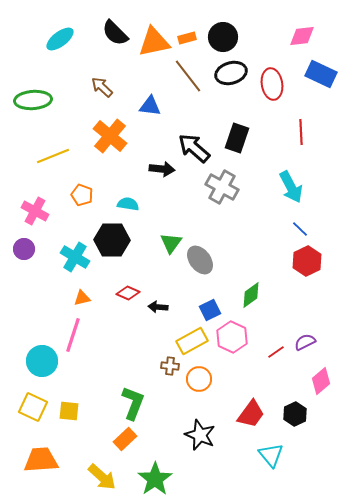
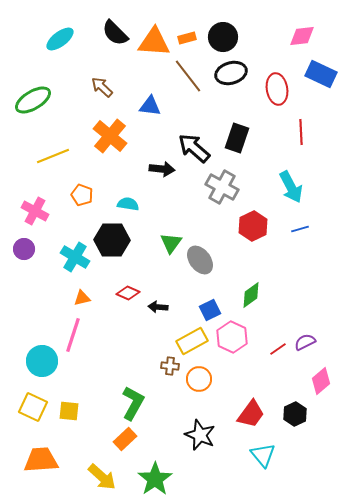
orange triangle at (154, 42): rotated 16 degrees clockwise
red ellipse at (272, 84): moved 5 px right, 5 px down
green ellipse at (33, 100): rotated 27 degrees counterclockwise
blue line at (300, 229): rotated 60 degrees counterclockwise
red hexagon at (307, 261): moved 54 px left, 35 px up
red line at (276, 352): moved 2 px right, 3 px up
green L-shape at (133, 403): rotated 8 degrees clockwise
cyan triangle at (271, 455): moved 8 px left
